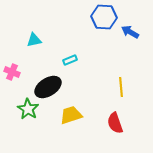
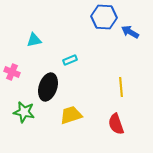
black ellipse: rotated 40 degrees counterclockwise
green star: moved 4 px left, 3 px down; rotated 20 degrees counterclockwise
red semicircle: moved 1 px right, 1 px down
